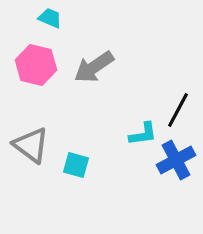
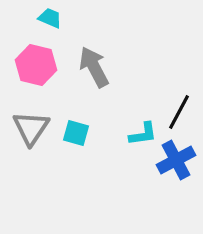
gray arrow: rotated 96 degrees clockwise
black line: moved 1 px right, 2 px down
gray triangle: moved 17 px up; rotated 27 degrees clockwise
cyan square: moved 32 px up
